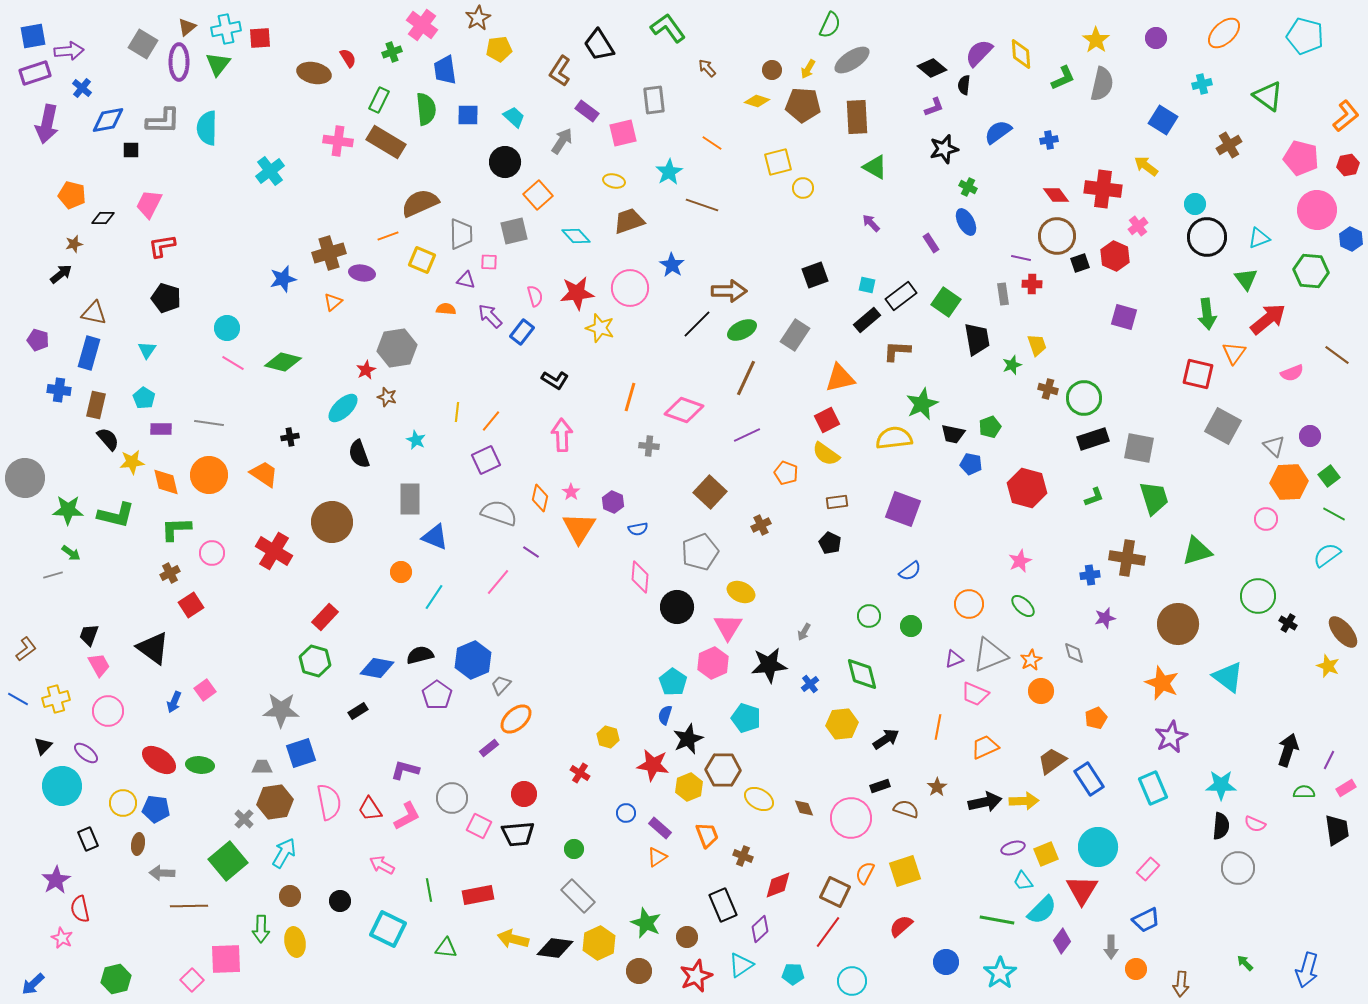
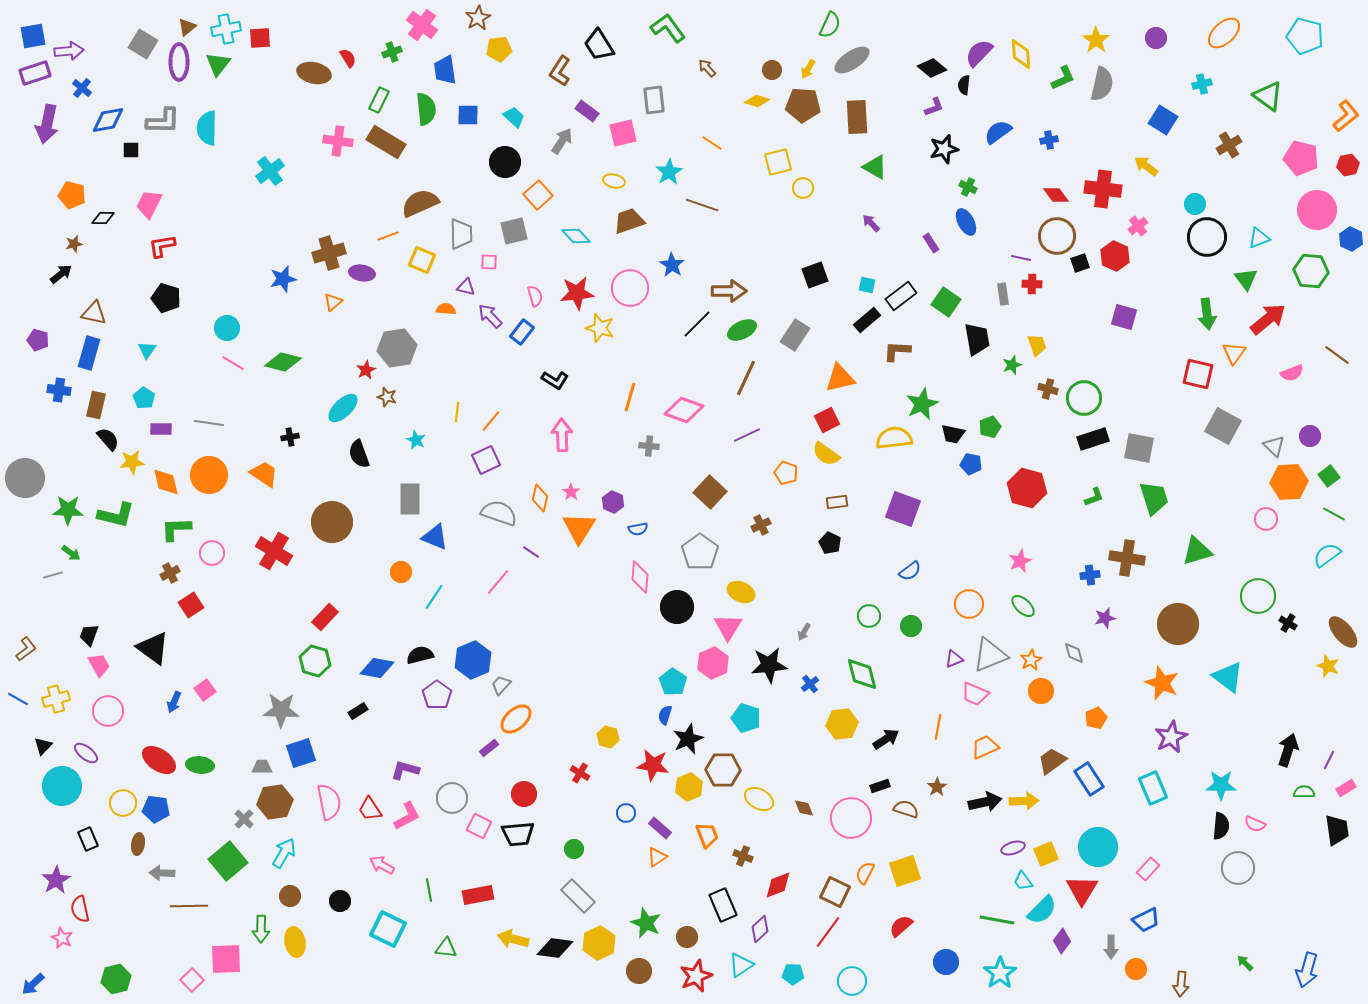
purple triangle at (466, 280): moved 7 px down
gray pentagon at (700, 552): rotated 15 degrees counterclockwise
